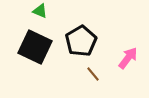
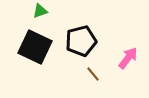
green triangle: rotated 42 degrees counterclockwise
black pentagon: rotated 16 degrees clockwise
